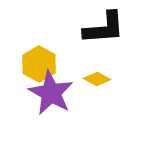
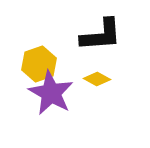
black L-shape: moved 3 px left, 7 px down
yellow hexagon: rotated 12 degrees clockwise
